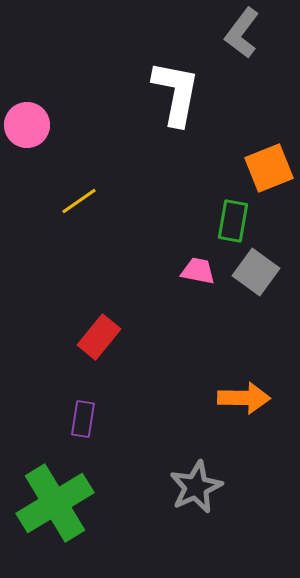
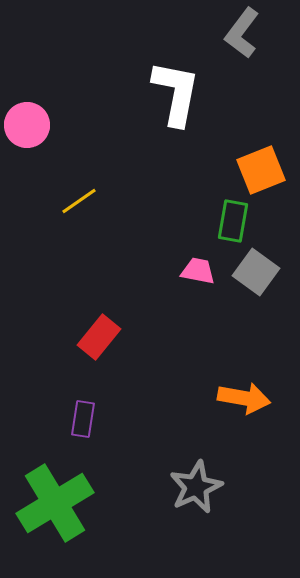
orange square: moved 8 px left, 2 px down
orange arrow: rotated 9 degrees clockwise
